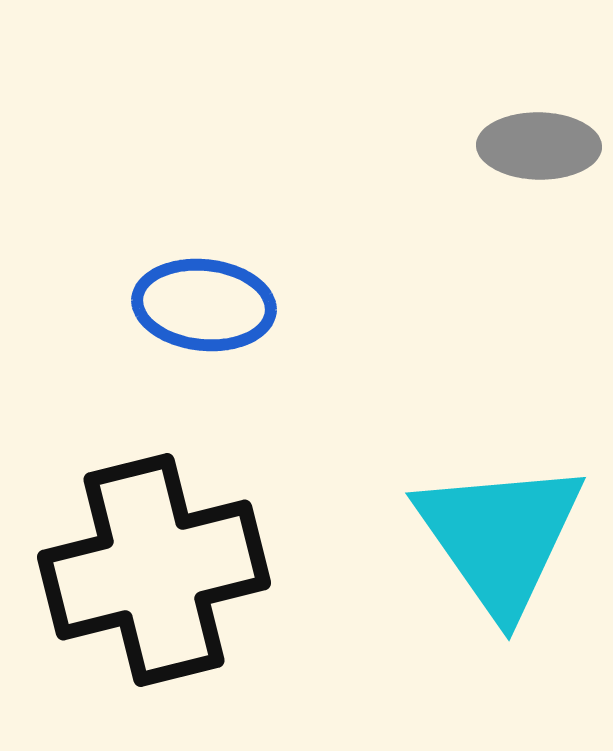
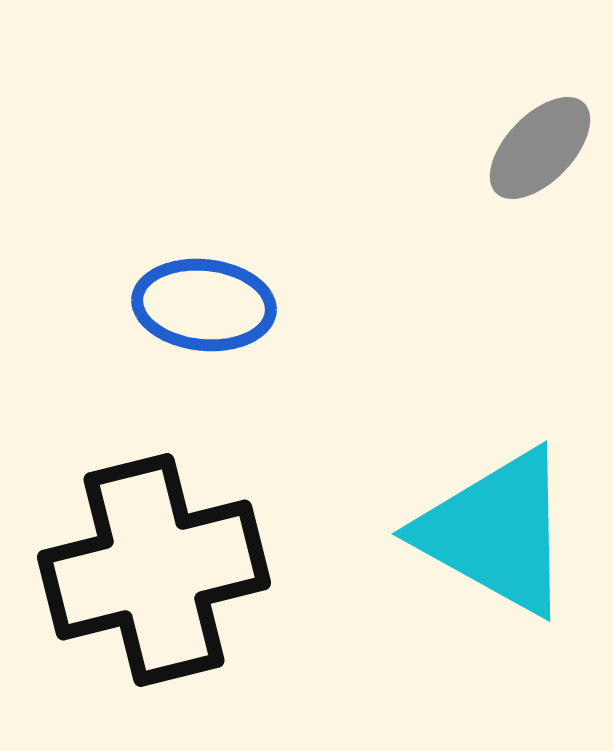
gray ellipse: moved 1 px right, 2 px down; rotated 47 degrees counterclockwise
cyan triangle: moved 4 px left, 5 px up; rotated 26 degrees counterclockwise
